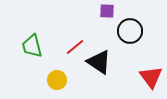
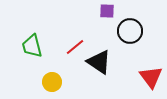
yellow circle: moved 5 px left, 2 px down
